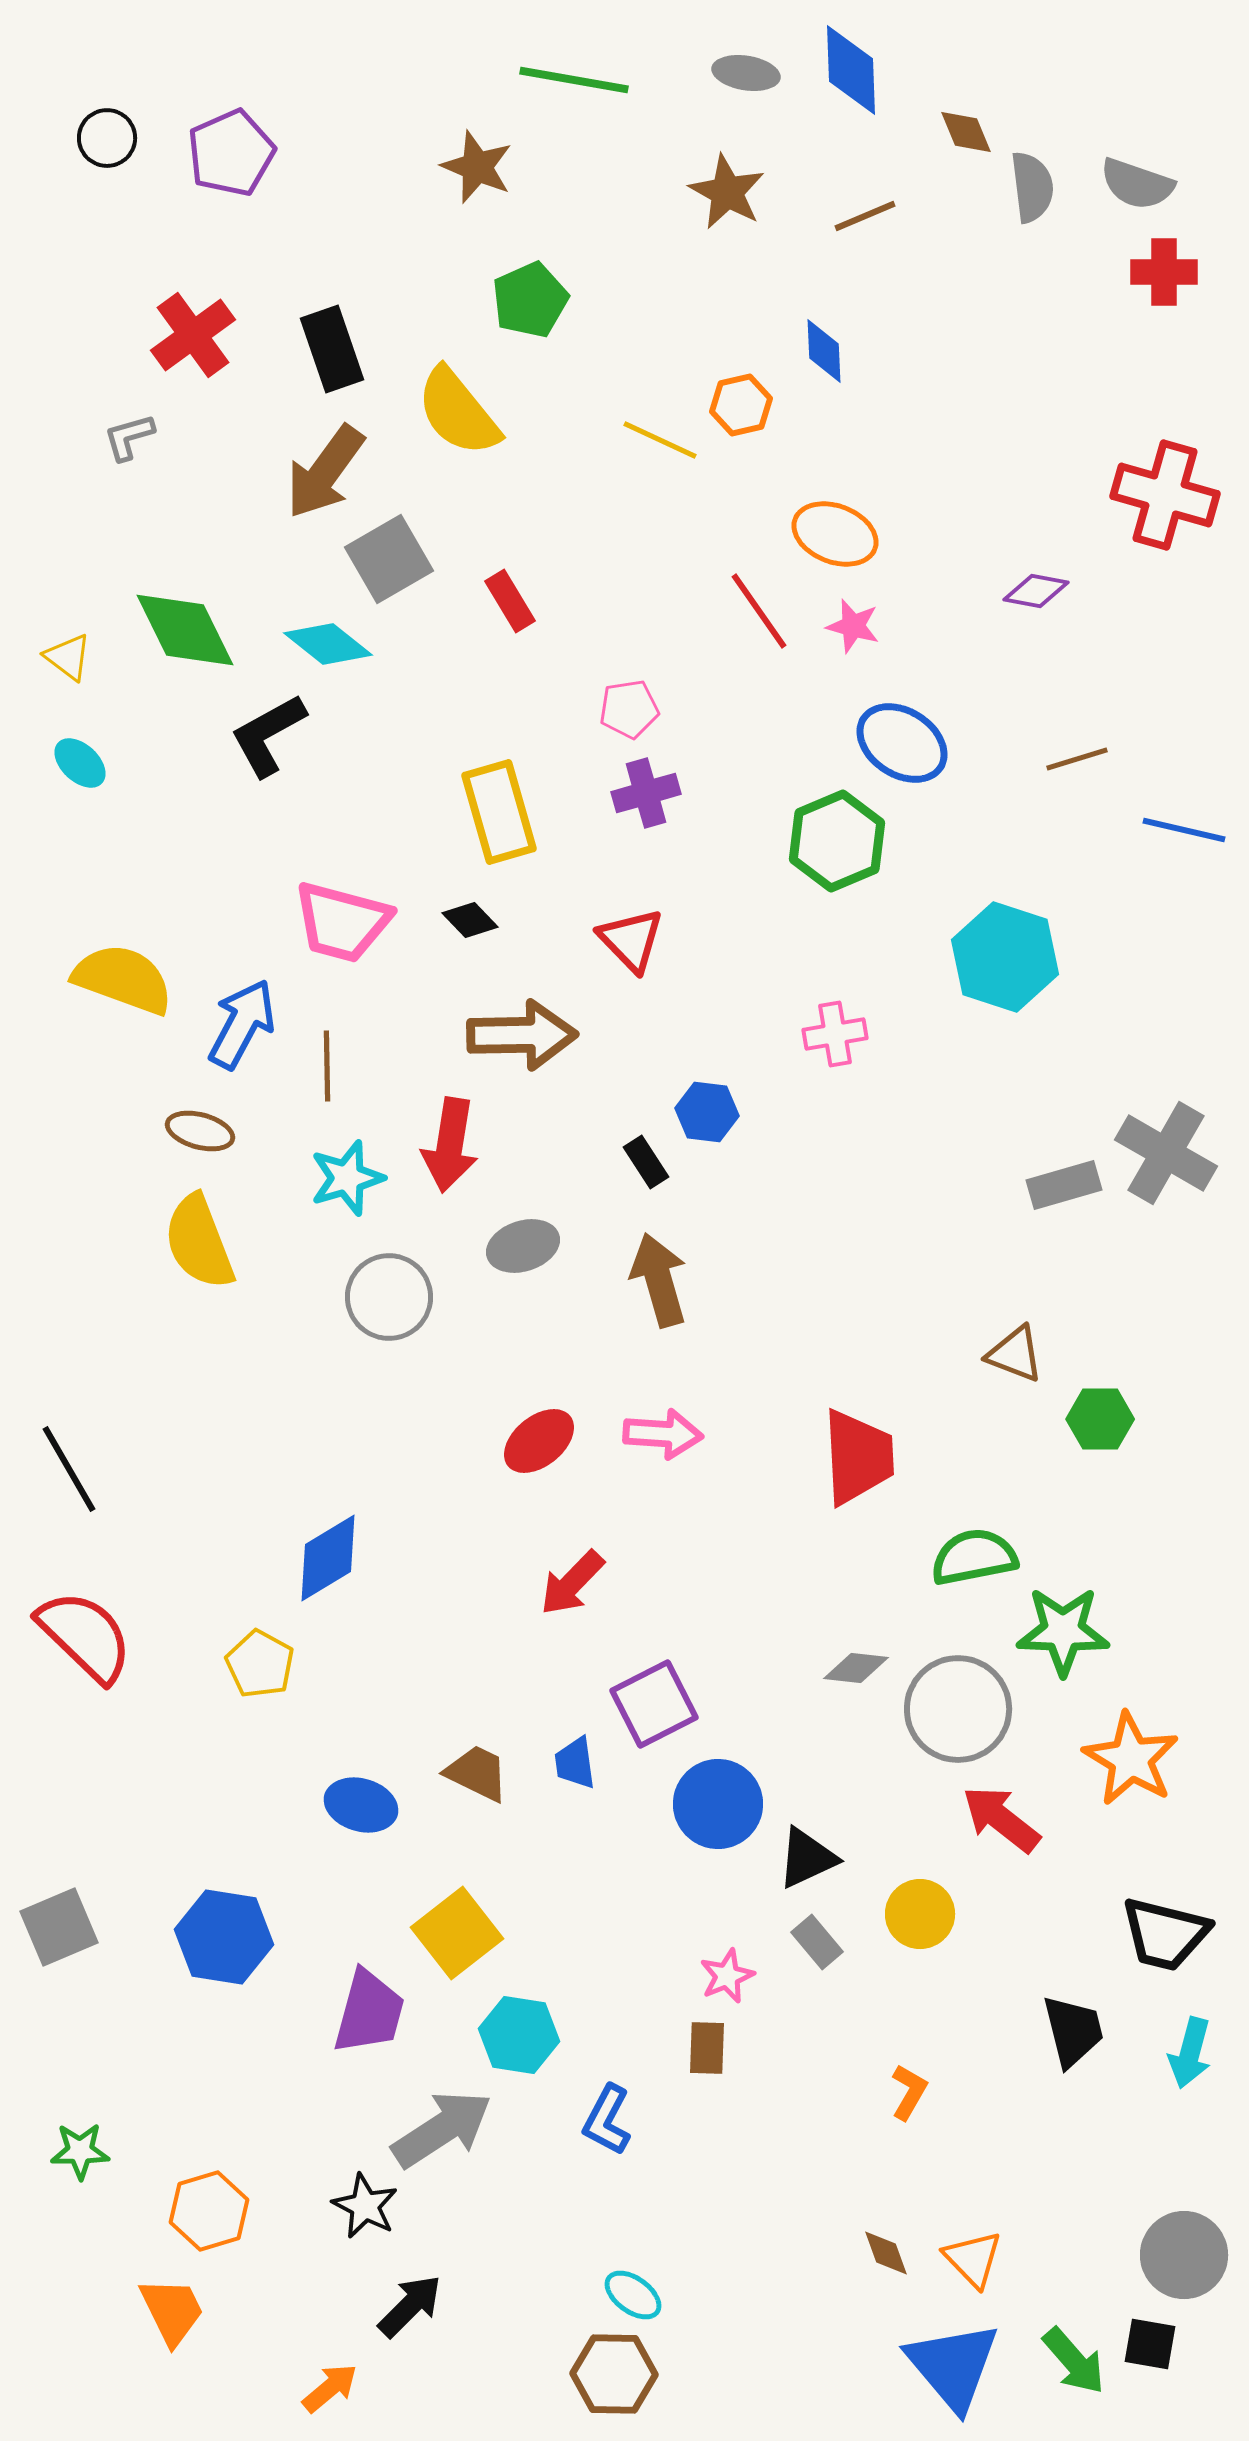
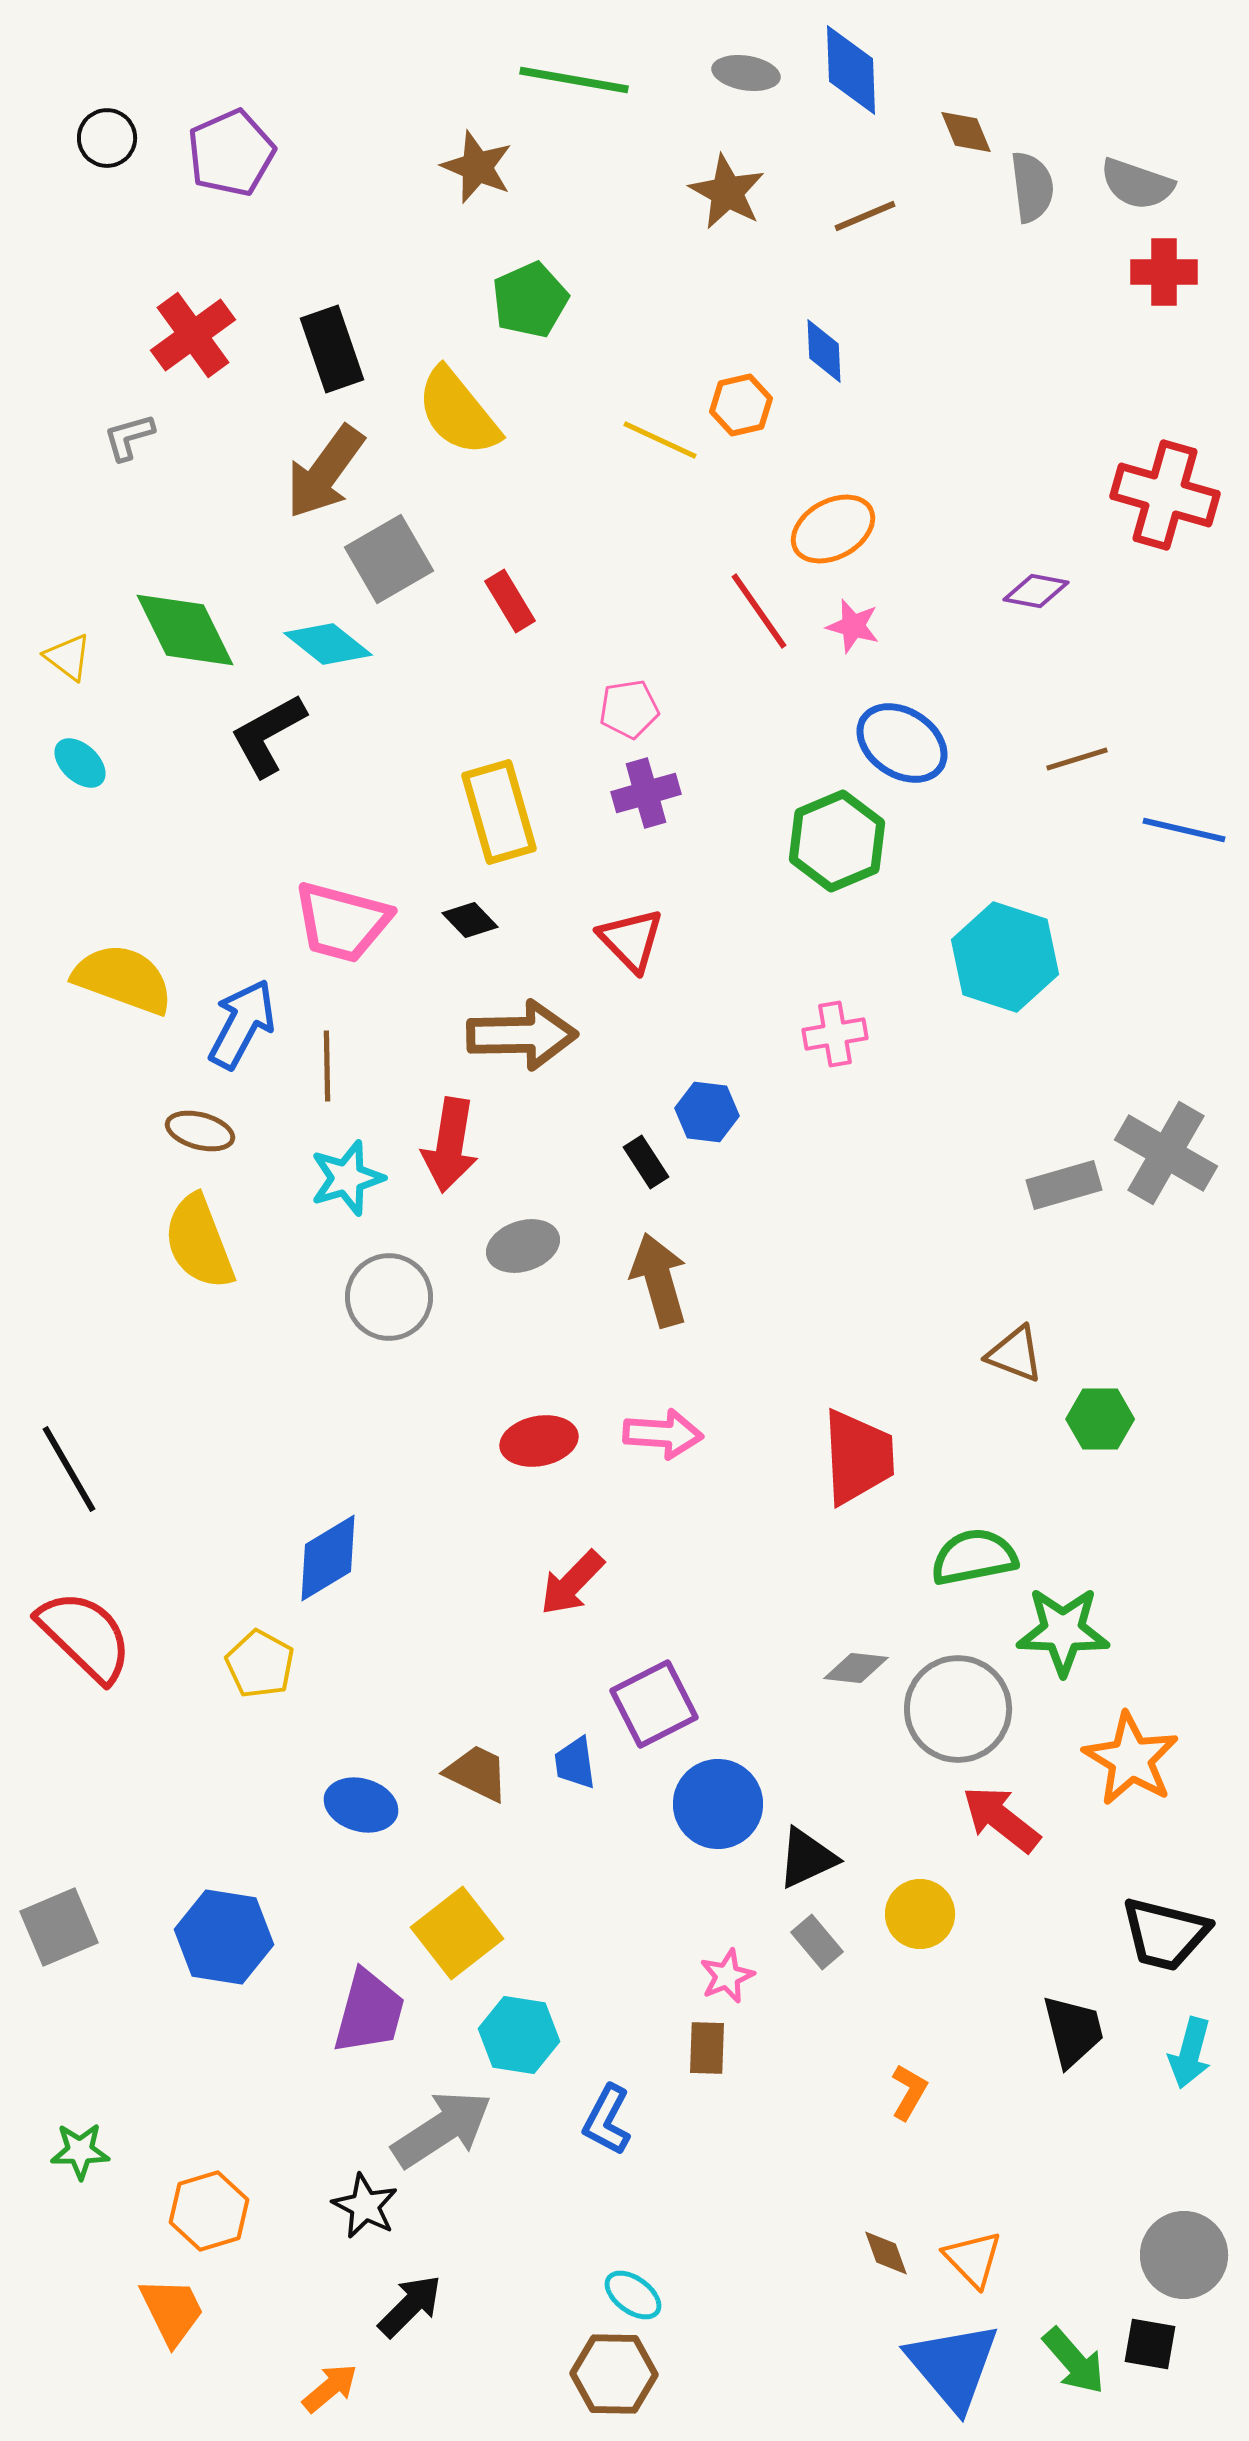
orange ellipse at (835, 534): moved 2 px left, 5 px up; rotated 50 degrees counterclockwise
red ellipse at (539, 1441): rotated 28 degrees clockwise
